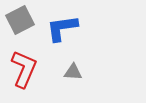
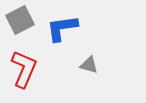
gray triangle: moved 16 px right, 7 px up; rotated 12 degrees clockwise
